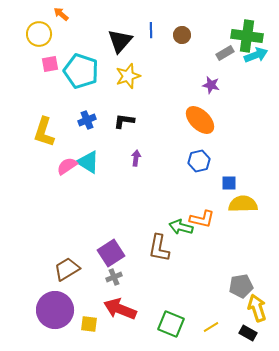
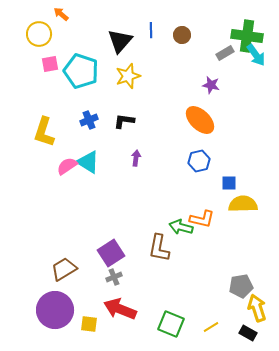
cyan arrow: rotated 75 degrees clockwise
blue cross: moved 2 px right
brown trapezoid: moved 3 px left
